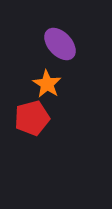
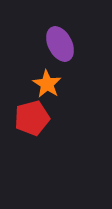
purple ellipse: rotated 16 degrees clockwise
